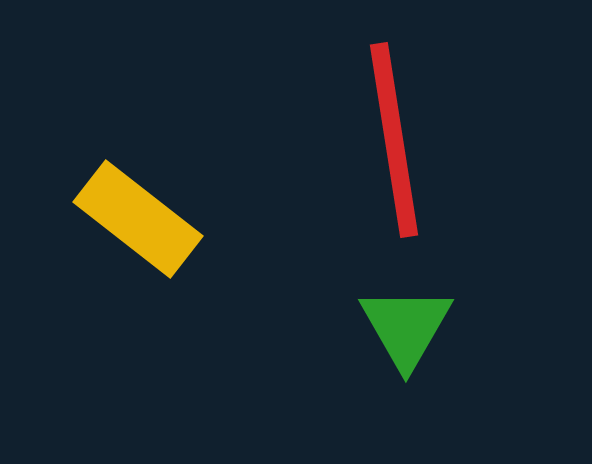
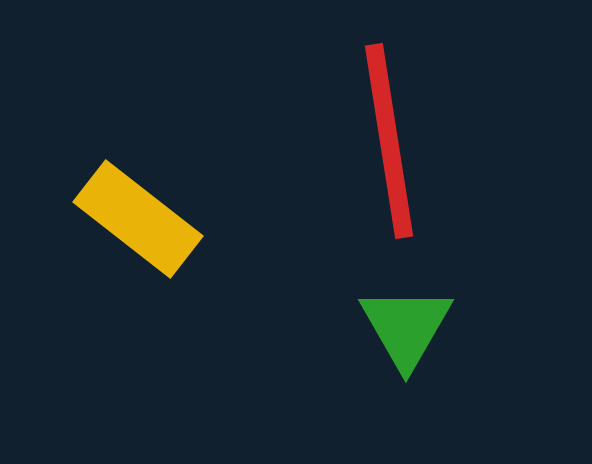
red line: moved 5 px left, 1 px down
